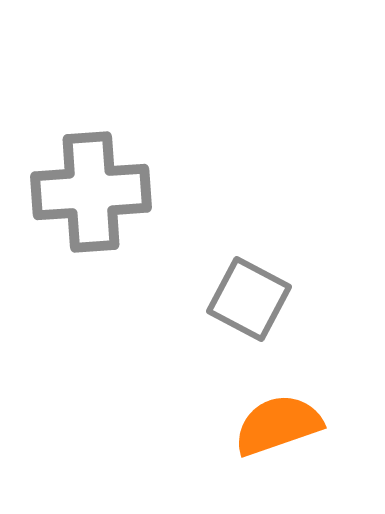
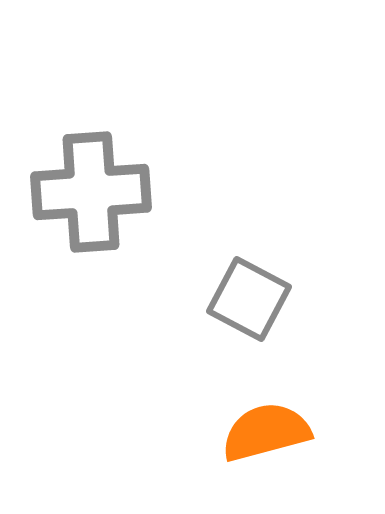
orange semicircle: moved 12 px left, 7 px down; rotated 4 degrees clockwise
